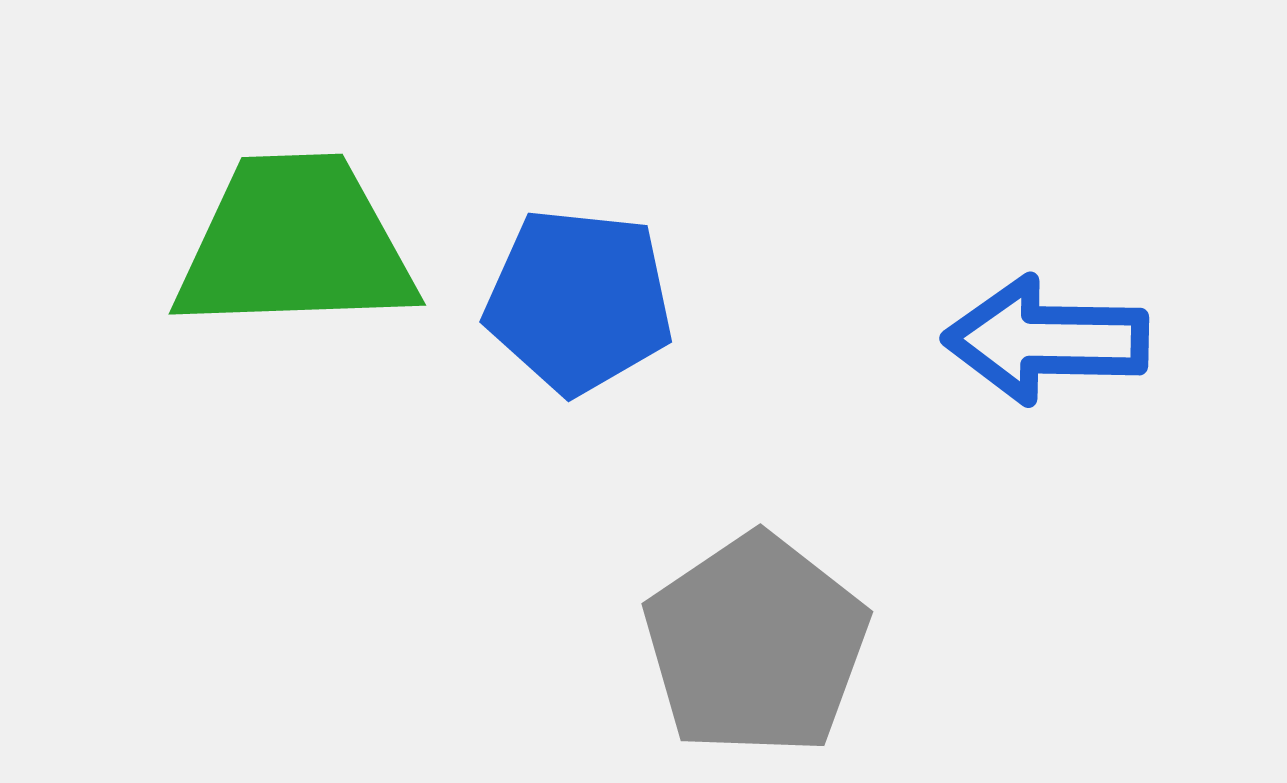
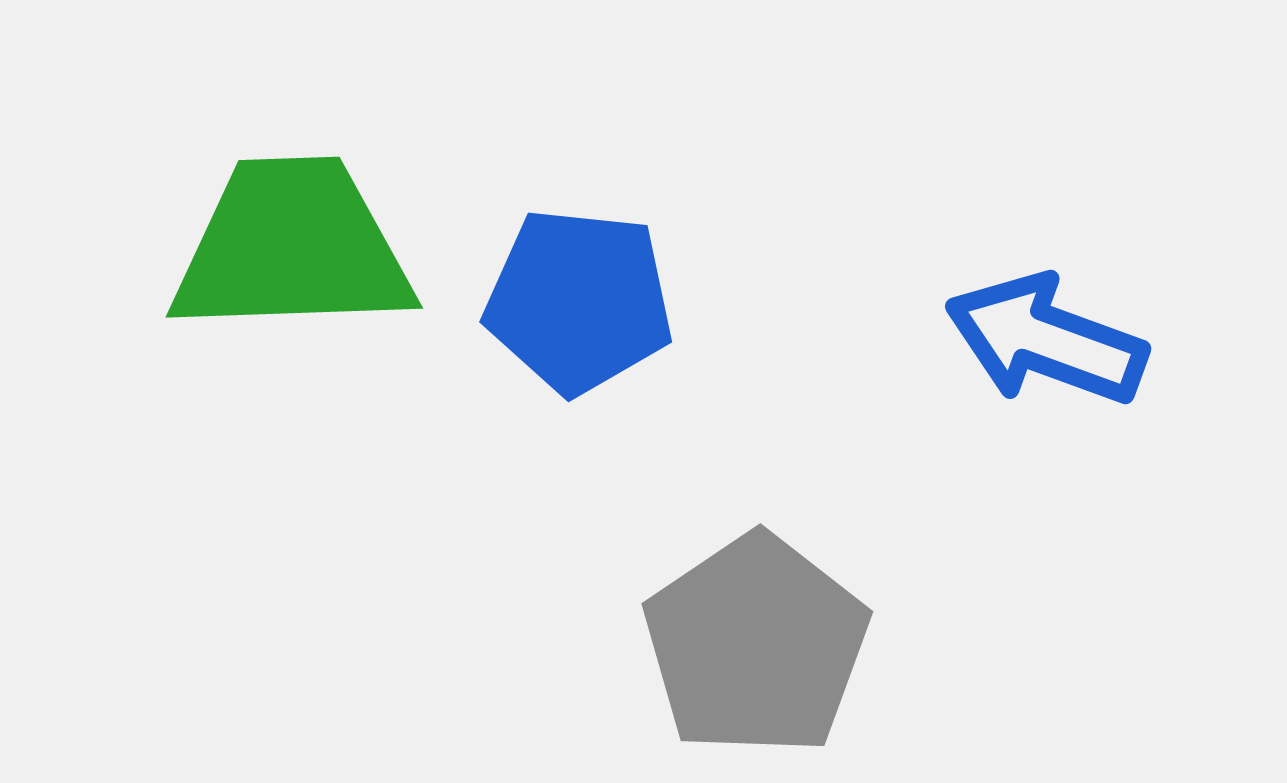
green trapezoid: moved 3 px left, 3 px down
blue arrow: rotated 19 degrees clockwise
